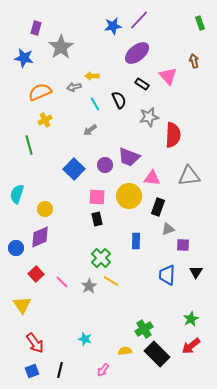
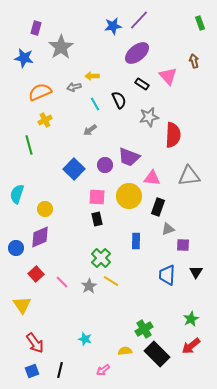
pink arrow at (103, 370): rotated 16 degrees clockwise
